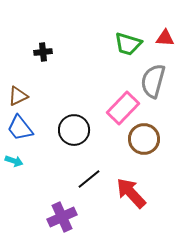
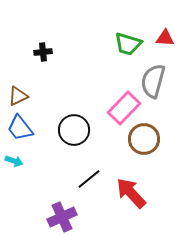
pink rectangle: moved 1 px right
